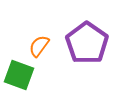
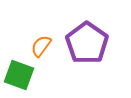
orange semicircle: moved 2 px right
